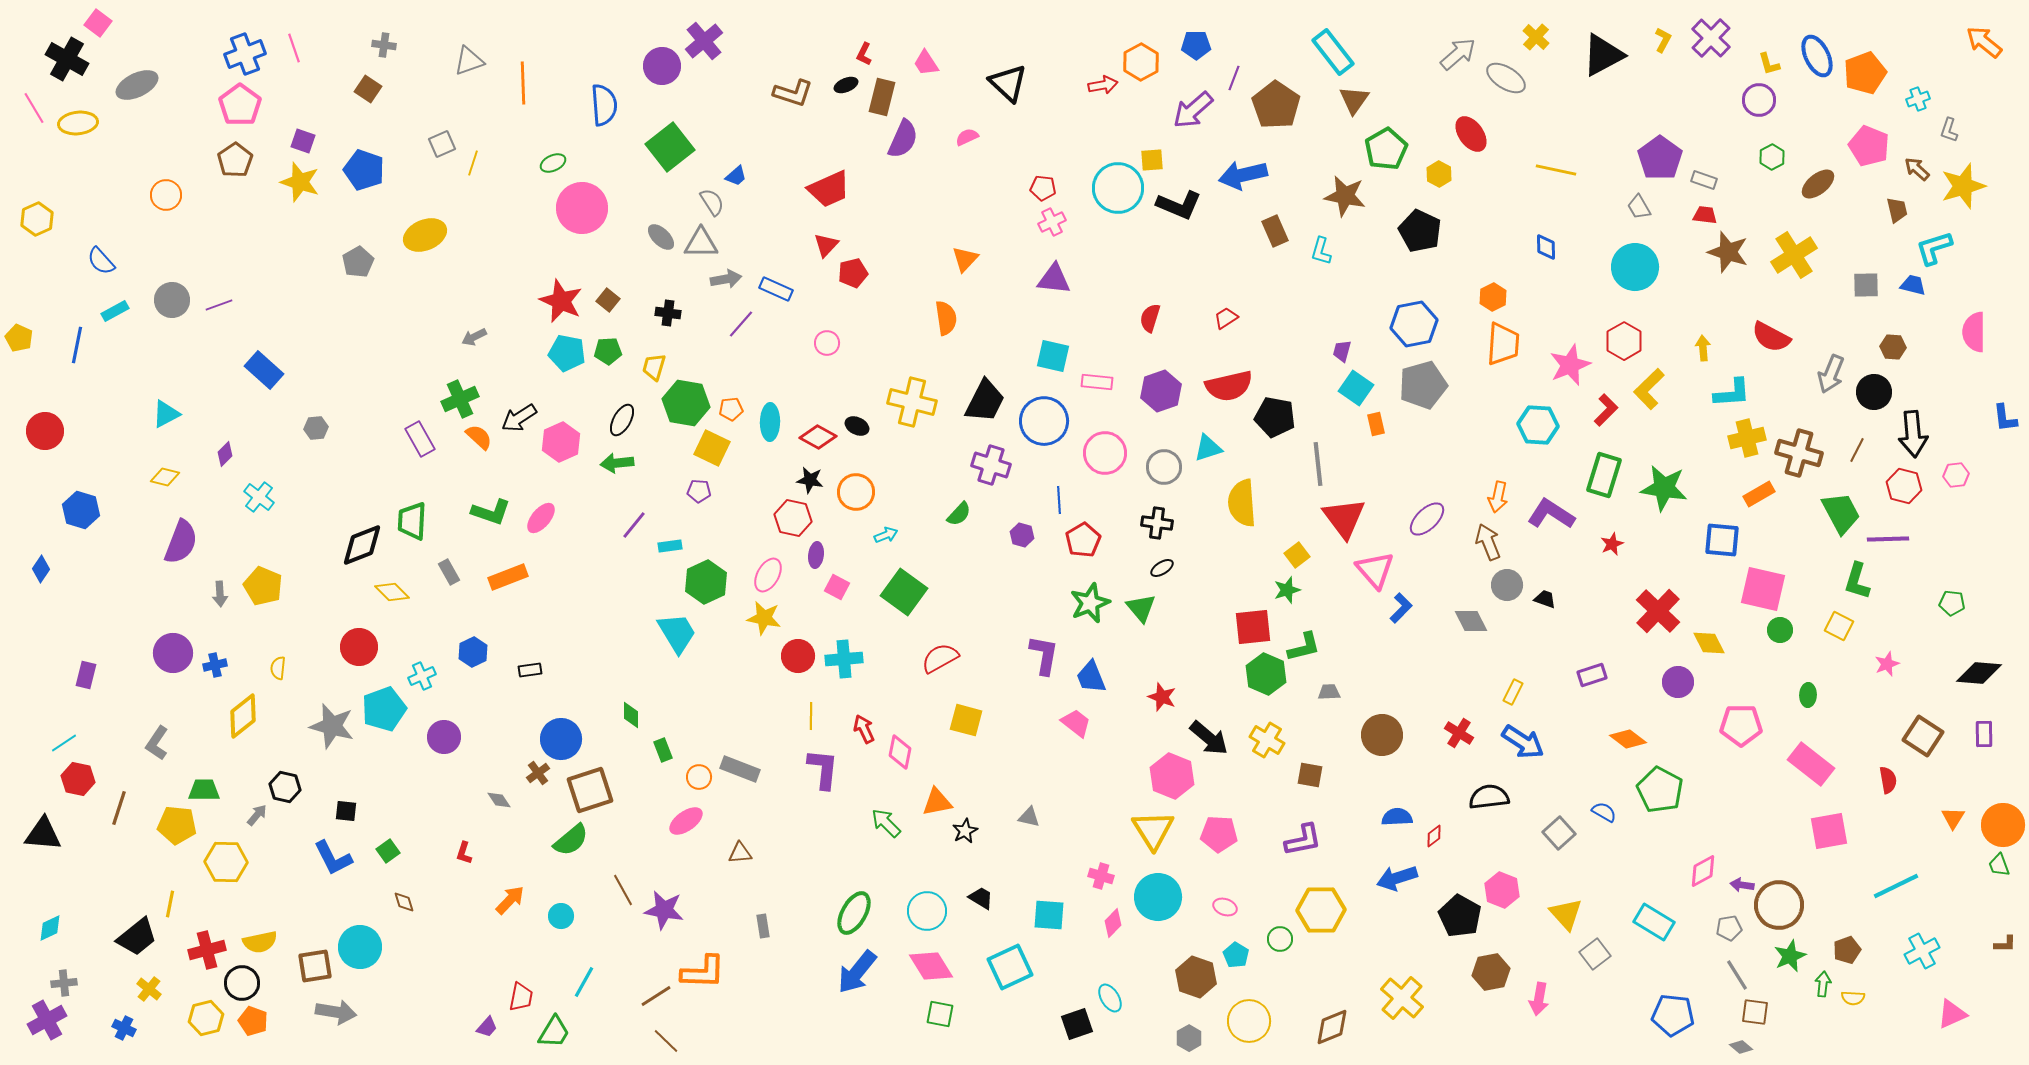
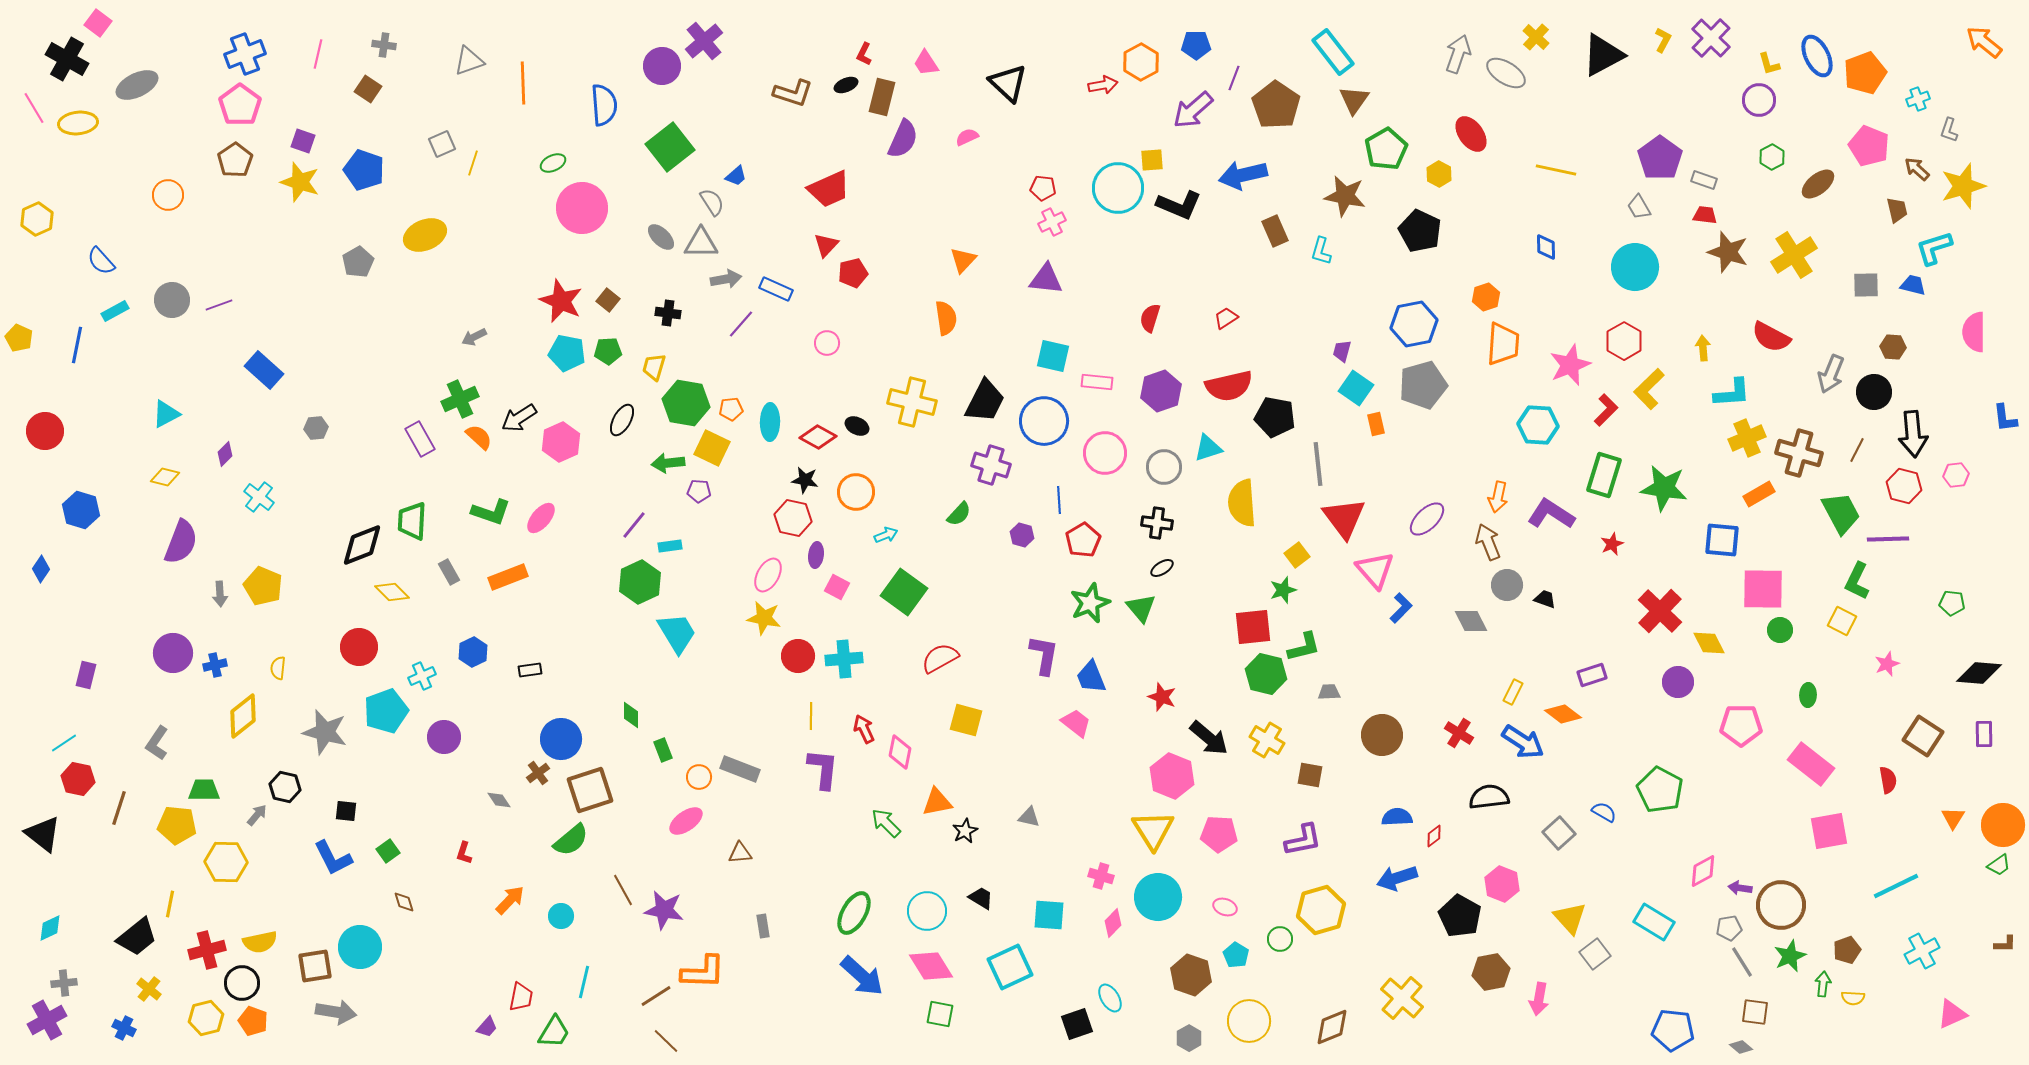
pink line at (294, 48): moved 24 px right, 6 px down; rotated 32 degrees clockwise
gray arrow at (1458, 54): rotated 30 degrees counterclockwise
gray ellipse at (1506, 78): moved 5 px up
orange circle at (166, 195): moved 2 px right
orange triangle at (965, 259): moved 2 px left, 1 px down
purple triangle at (1054, 279): moved 8 px left
orange hexagon at (1493, 297): moved 7 px left; rotated 8 degrees clockwise
yellow cross at (1747, 438): rotated 9 degrees counterclockwise
green arrow at (617, 463): moved 51 px right
black star at (810, 480): moved 5 px left
green L-shape at (1857, 581): rotated 9 degrees clockwise
green hexagon at (706, 582): moved 66 px left
pink square at (1763, 589): rotated 12 degrees counterclockwise
green star at (1287, 590): moved 4 px left
red cross at (1658, 611): moved 2 px right
yellow square at (1839, 626): moved 3 px right, 5 px up
green hexagon at (1266, 674): rotated 9 degrees counterclockwise
cyan pentagon at (384, 709): moved 2 px right, 2 px down
gray star at (332, 726): moved 7 px left, 6 px down
orange diamond at (1628, 739): moved 65 px left, 25 px up
black triangle at (43, 834): rotated 33 degrees clockwise
green trapezoid at (1999, 865): rotated 105 degrees counterclockwise
purple arrow at (1742, 885): moved 2 px left, 3 px down
pink hexagon at (1502, 890): moved 6 px up
brown circle at (1779, 905): moved 2 px right
yellow hexagon at (1321, 910): rotated 15 degrees counterclockwise
yellow triangle at (1566, 914): moved 4 px right, 4 px down
blue arrow at (857, 972): moved 5 px right, 4 px down; rotated 87 degrees counterclockwise
gray line at (1737, 975): moved 5 px right, 13 px up
brown hexagon at (1196, 977): moved 5 px left, 2 px up
cyan line at (584, 982): rotated 16 degrees counterclockwise
blue pentagon at (1673, 1015): moved 15 px down
